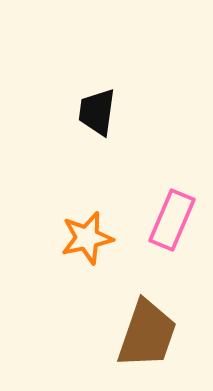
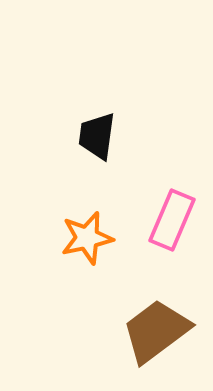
black trapezoid: moved 24 px down
brown trapezoid: moved 9 px right, 3 px up; rotated 146 degrees counterclockwise
